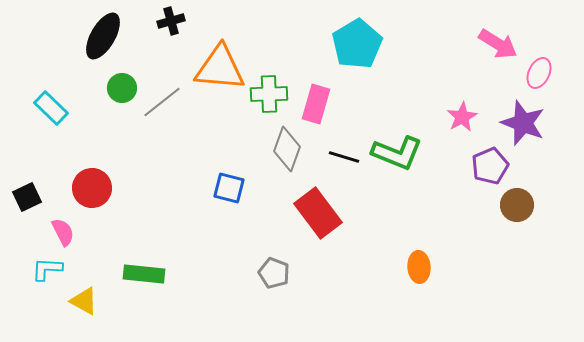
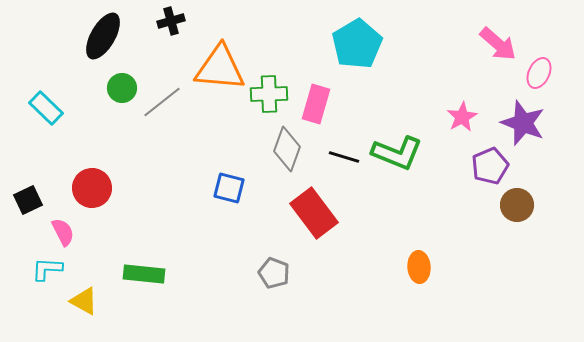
pink arrow: rotated 9 degrees clockwise
cyan rectangle: moved 5 px left
black square: moved 1 px right, 3 px down
red rectangle: moved 4 px left
